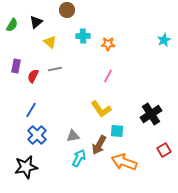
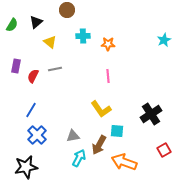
pink line: rotated 32 degrees counterclockwise
